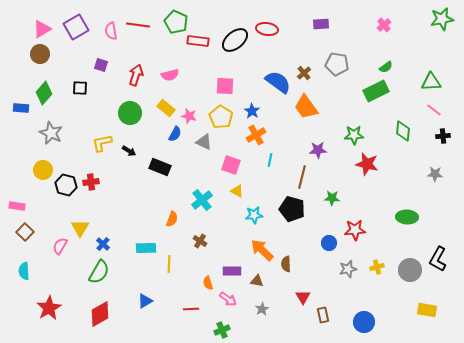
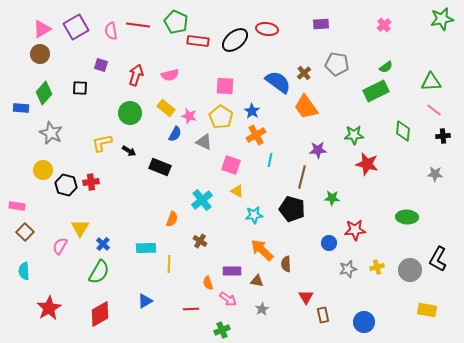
red triangle at (303, 297): moved 3 px right
